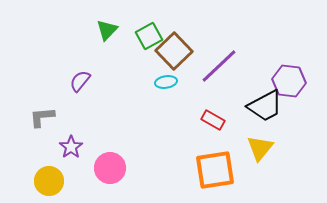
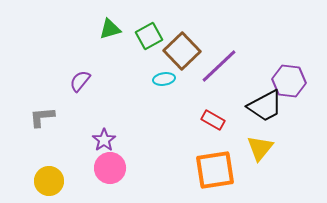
green triangle: moved 3 px right, 1 px up; rotated 30 degrees clockwise
brown square: moved 8 px right
cyan ellipse: moved 2 px left, 3 px up
purple star: moved 33 px right, 7 px up
